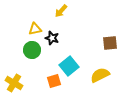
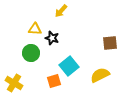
yellow triangle: rotated 16 degrees clockwise
green circle: moved 1 px left, 3 px down
